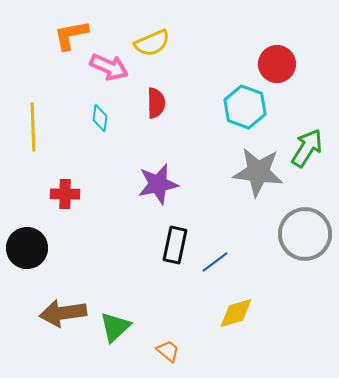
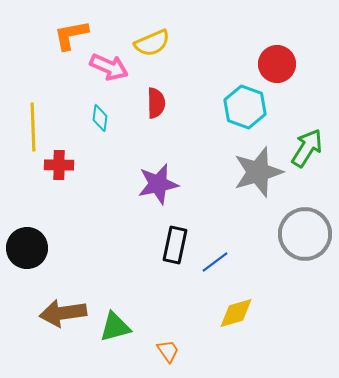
gray star: rotated 24 degrees counterclockwise
red cross: moved 6 px left, 29 px up
green triangle: rotated 28 degrees clockwise
orange trapezoid: rotated 15 degrees clockwise
